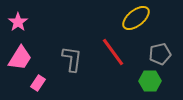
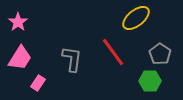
gray pentagon: rotated 25 degrees counterclockwise
